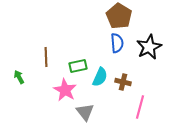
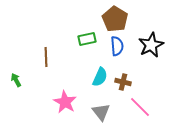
brown pentagon: moved 4 px left, 3 px down
blue semicircle: moved 3 px down
black star: moved 2 px right, 2 px up
green rectangle: moved 9 px right, 27 px up
green arrow: moved 3 px left, 3 px down
pink star: moved 12 px down
pink line: rotated 60 degrees counterclockwise
gray triangle: moved 16 px right
